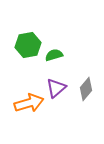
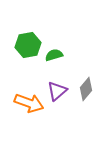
purple triangle: moved 1 px right, 3 px down
orange arrow: rotated 36 degrees clockwise
